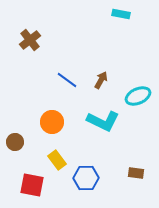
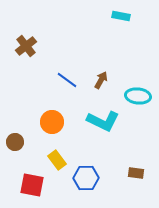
cyan rectangle: moved 2 px down
brown cross: moved 4 px left, 6 px down
cyan ellipse: rotated 30 degrees clockwise
